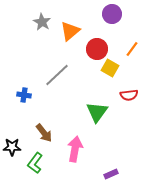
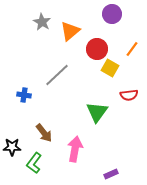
green L-shape: moved 1 px left
